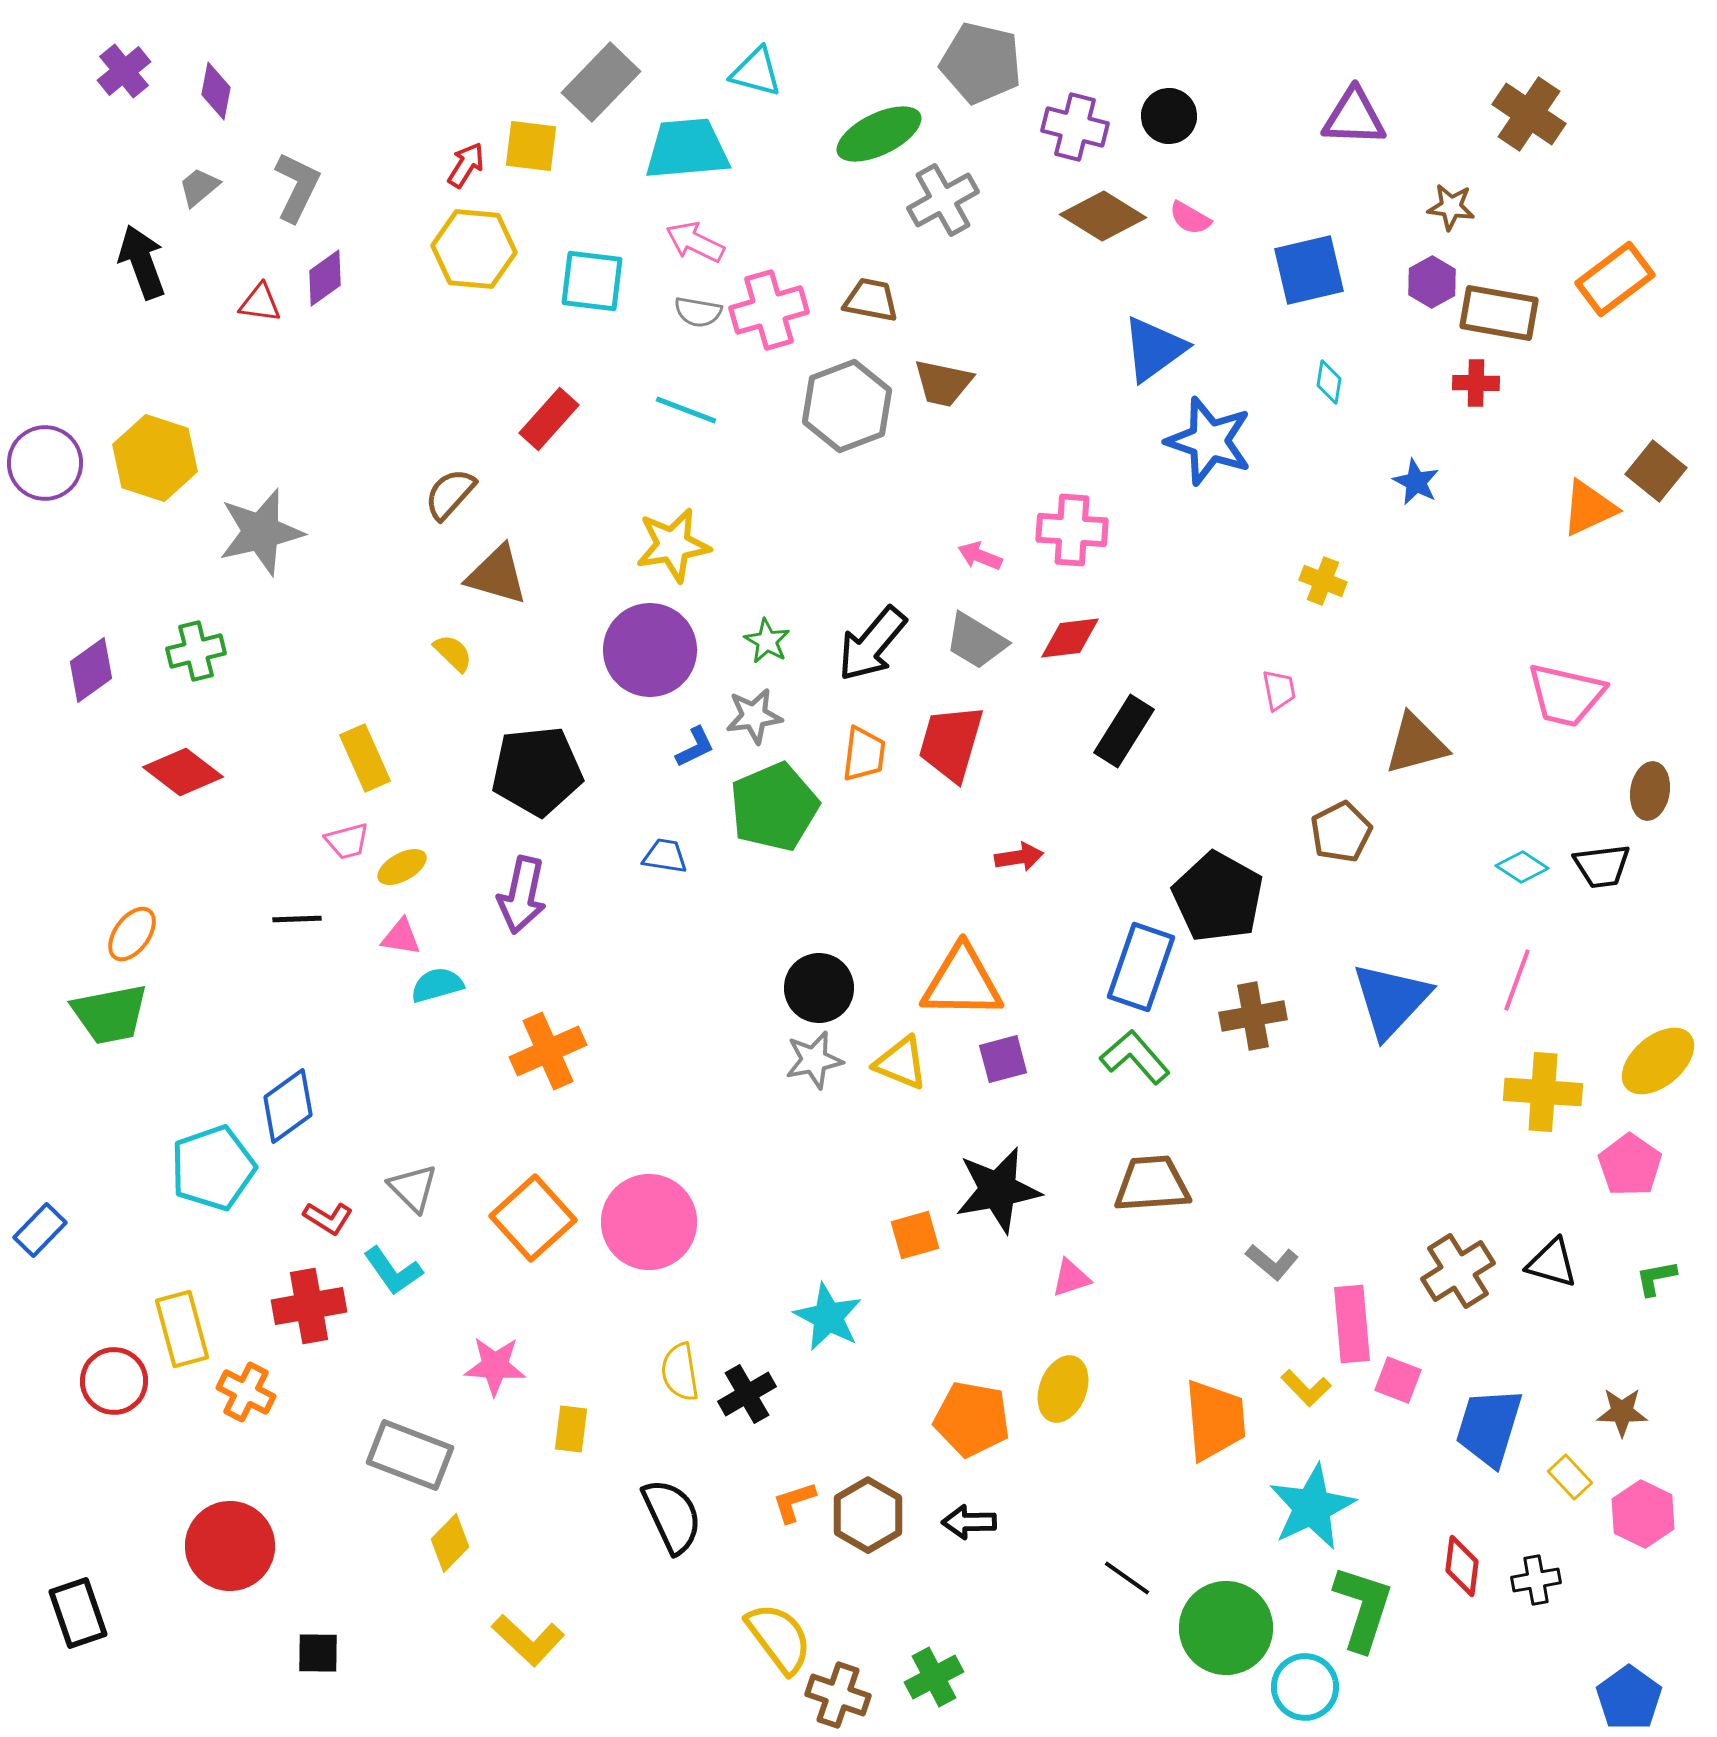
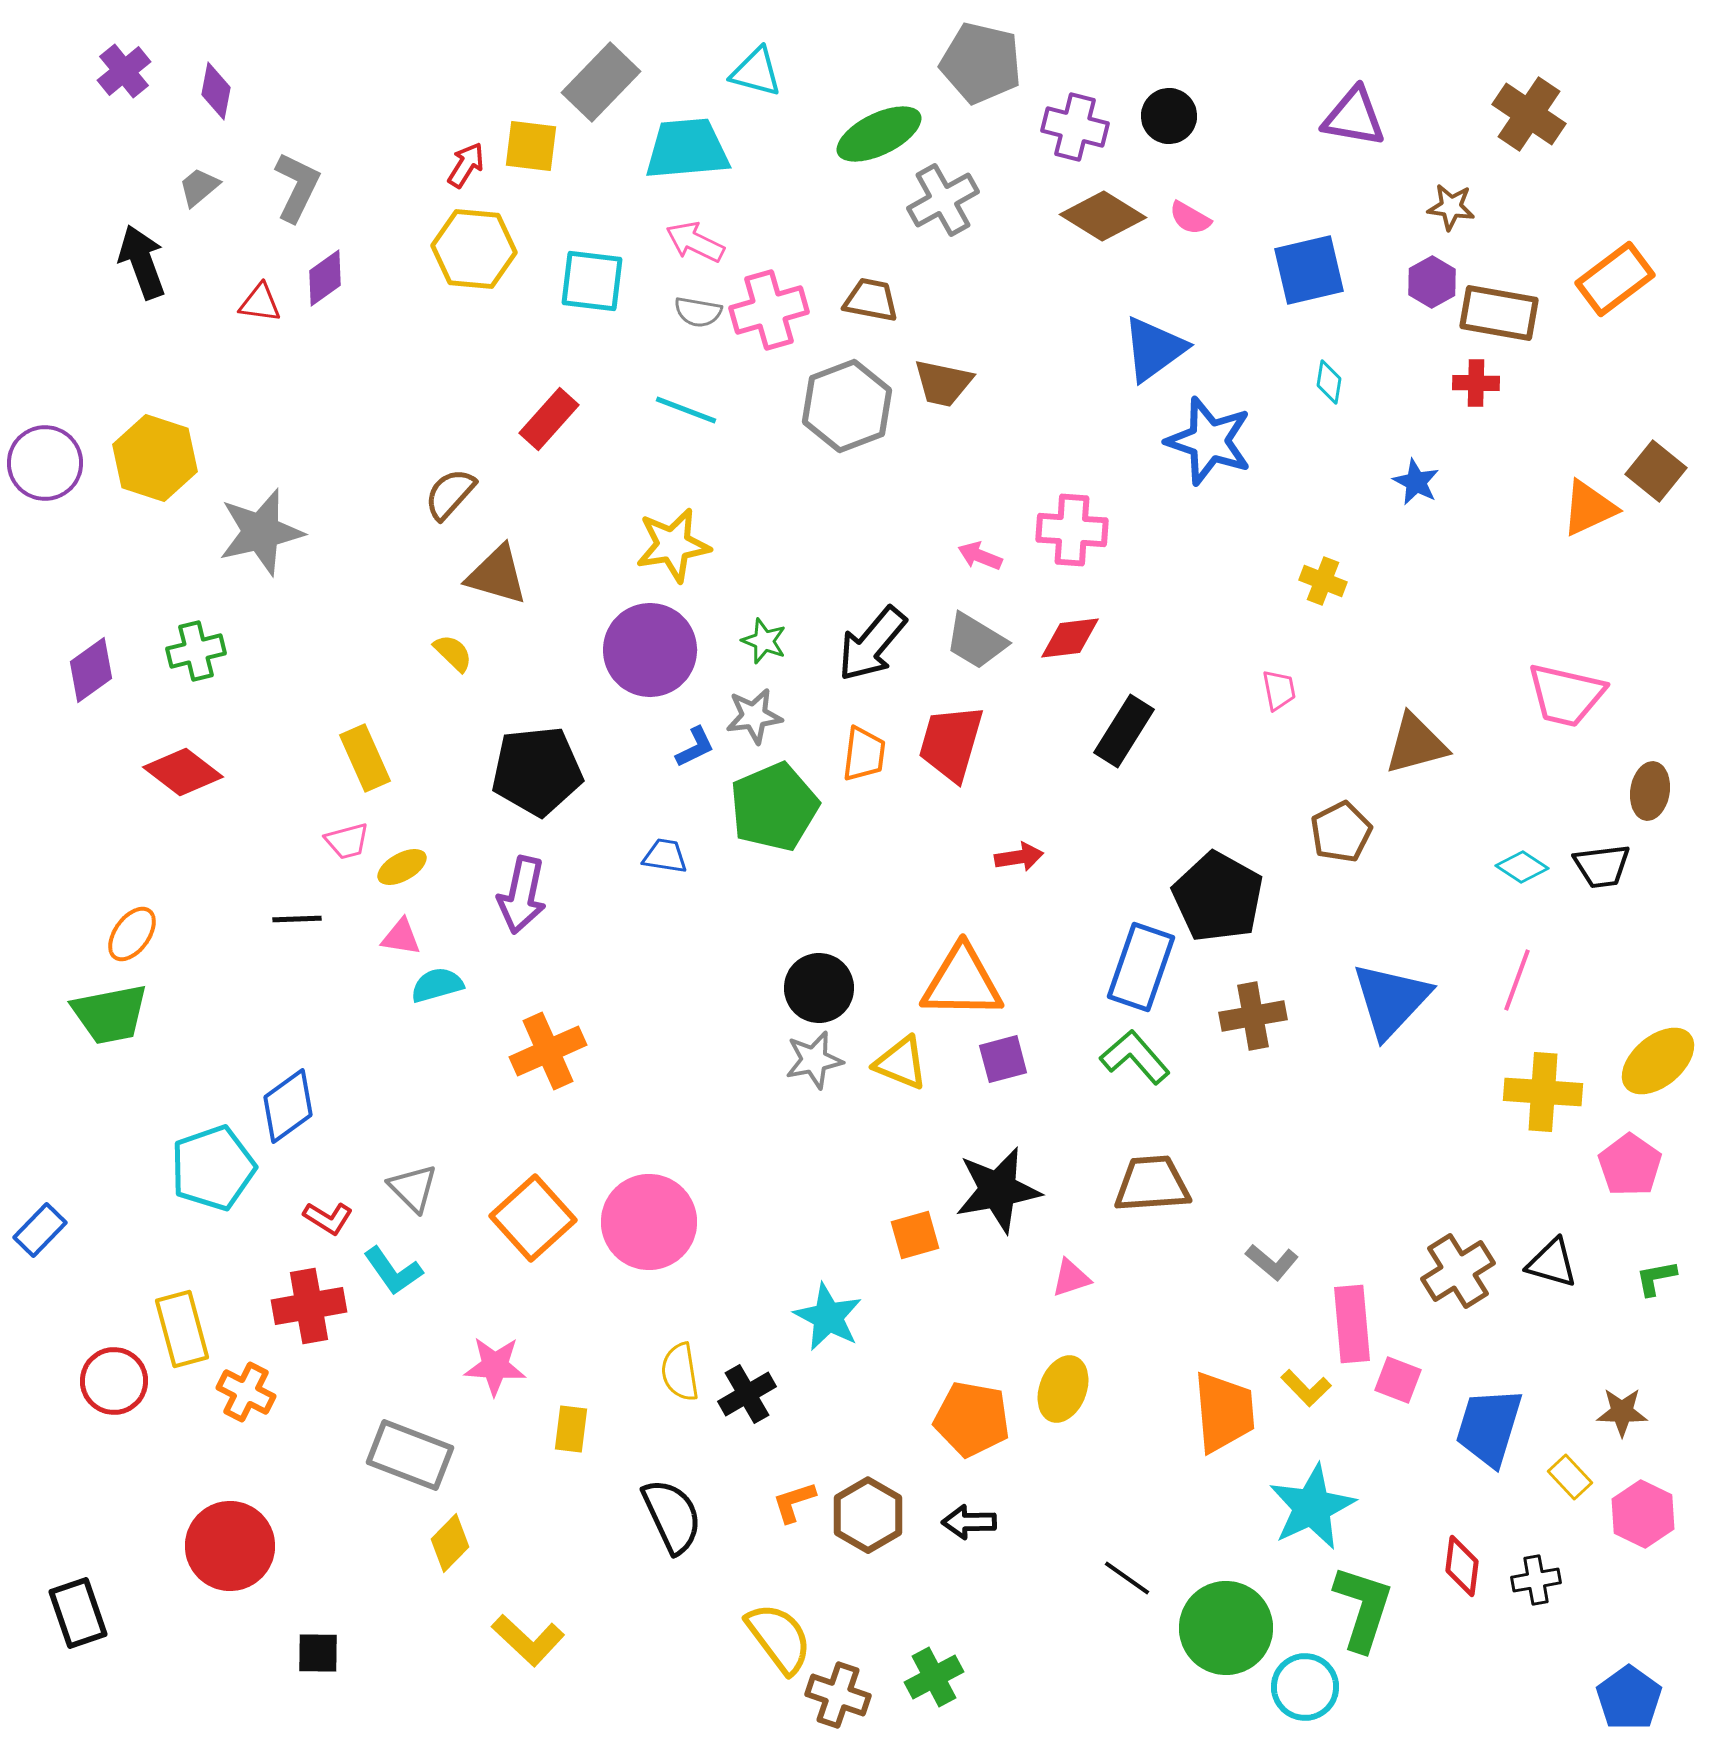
purple triangle at (1354, 117): rotated 8 degrees clockwise
green star at (767, 641): moved 3 px left; rotated 9 degrees counterclockwise
orange trapezoid at (1215, 1420): moved 9 px right, 8 px up
